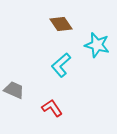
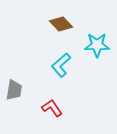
brown diamond: rotated 10 degrees counterclockwise
cyan star: rotated 15 degrees counterclockwise
gray trapezoid: rotated 75 degrees clockwise
